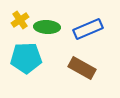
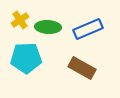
green ellipse: moved 1 px right
